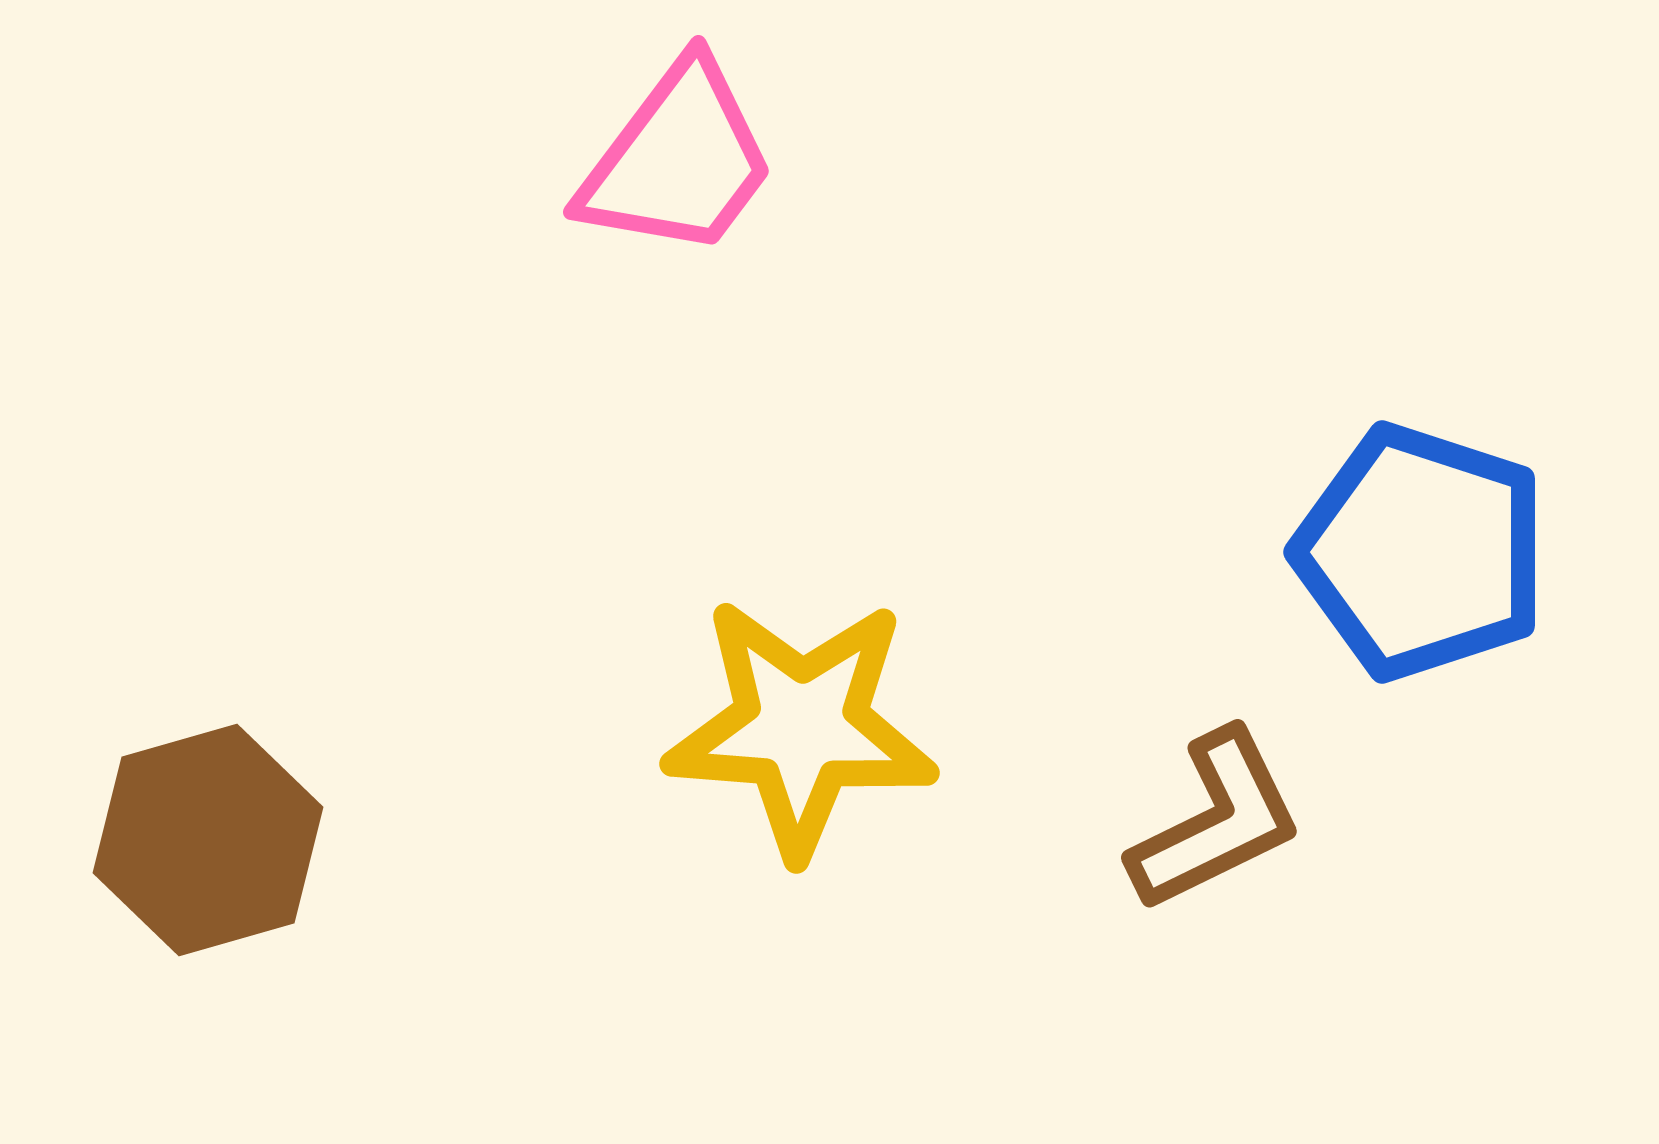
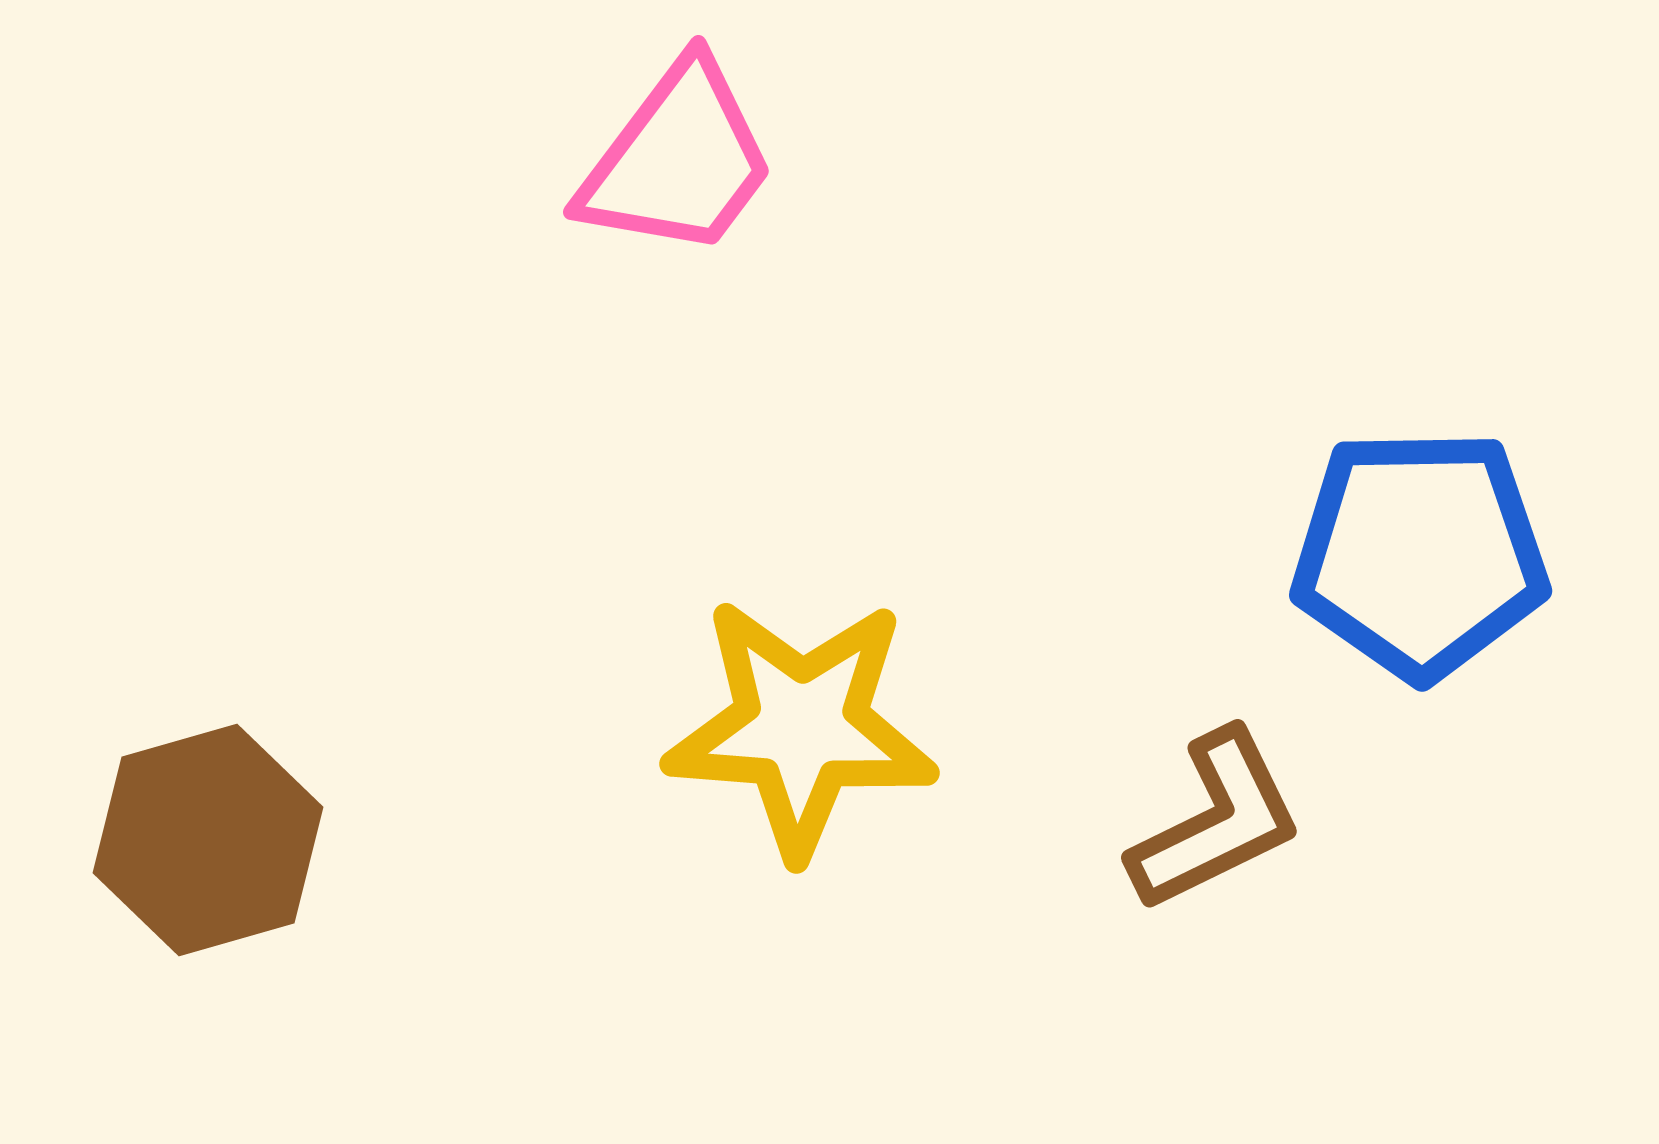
blue pentagon: moved 1 px left, 2 px down; rotated 19 degrees counterclockwise
